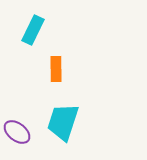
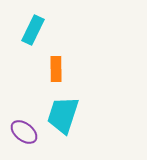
cyan trapezoid: moved 7 px up
purple ellipse: moved 7 px right
